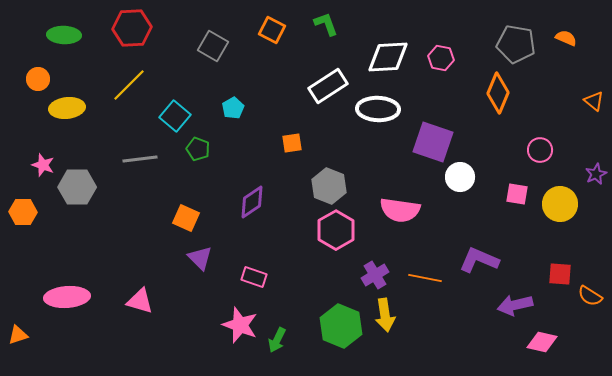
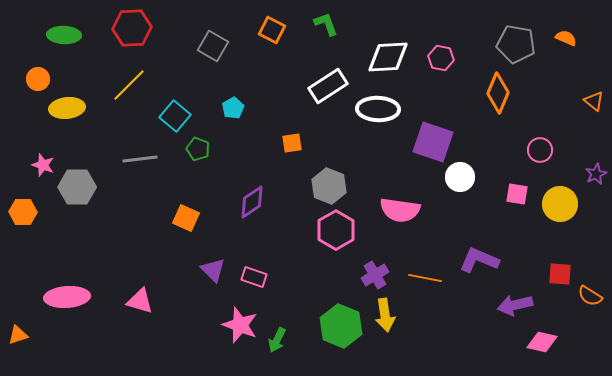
purple triangle at (200, 258): moved 13 px right, 12 px down
